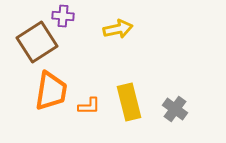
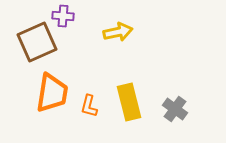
yellow arrow: moved 3 px down
brown square: rotated 9 degrees clockwise
orange trapezoid: moved 1 px right, 2 px down
orange L-shape: rotated 105 degrees clockwise
